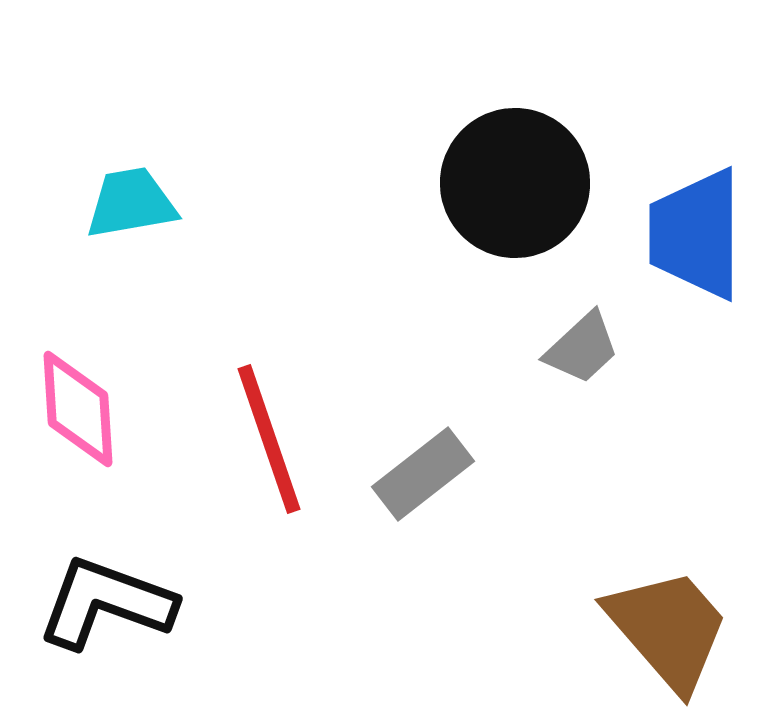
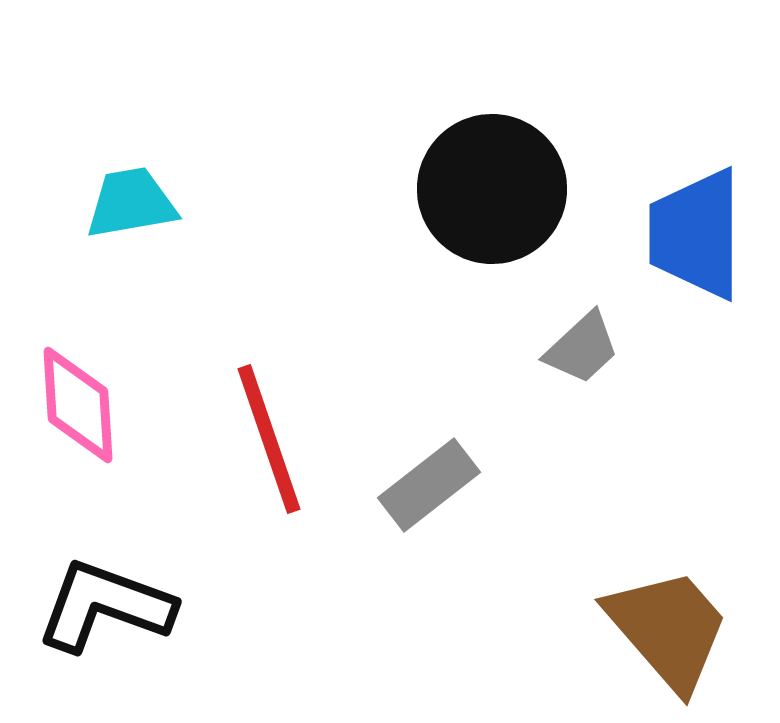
black circle: moved 23 px left, 6 px down
pink diamond: moved 4 px up
gray rectangle: moved 6 px right, 11 px down
black L-shape: moved 1 px left, 3 px down
